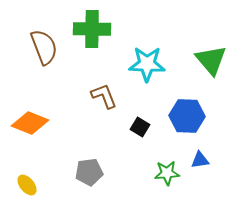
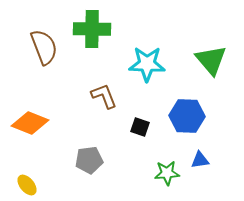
black square: rotated 12 degrees counterclockwise
gray pentagon: moved 12 px up
